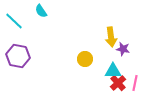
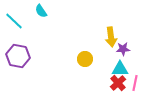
purple star: rotated 16 degrees counterclockwise
cyan triangle: moved 7 px right, 2 px up
